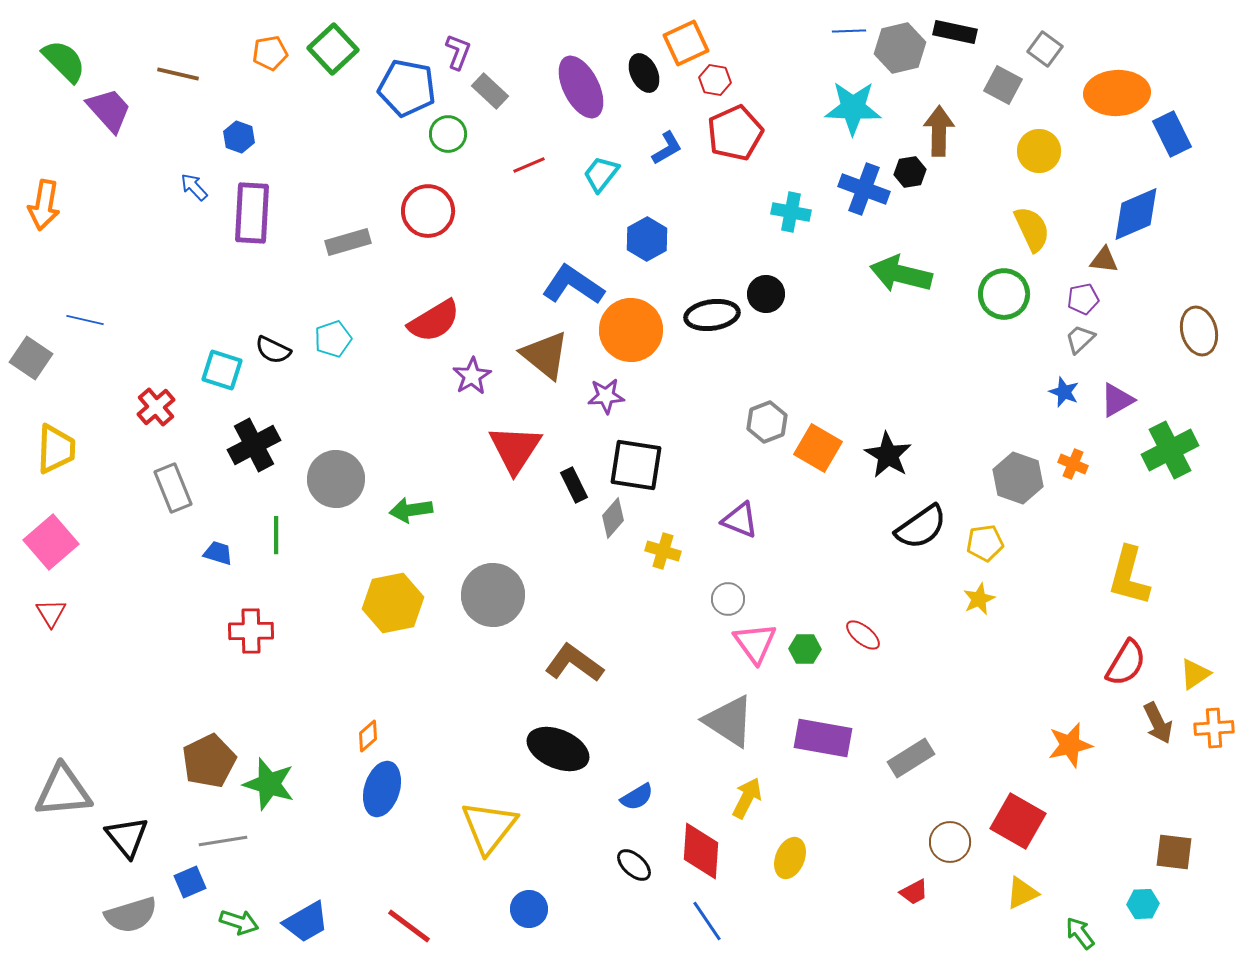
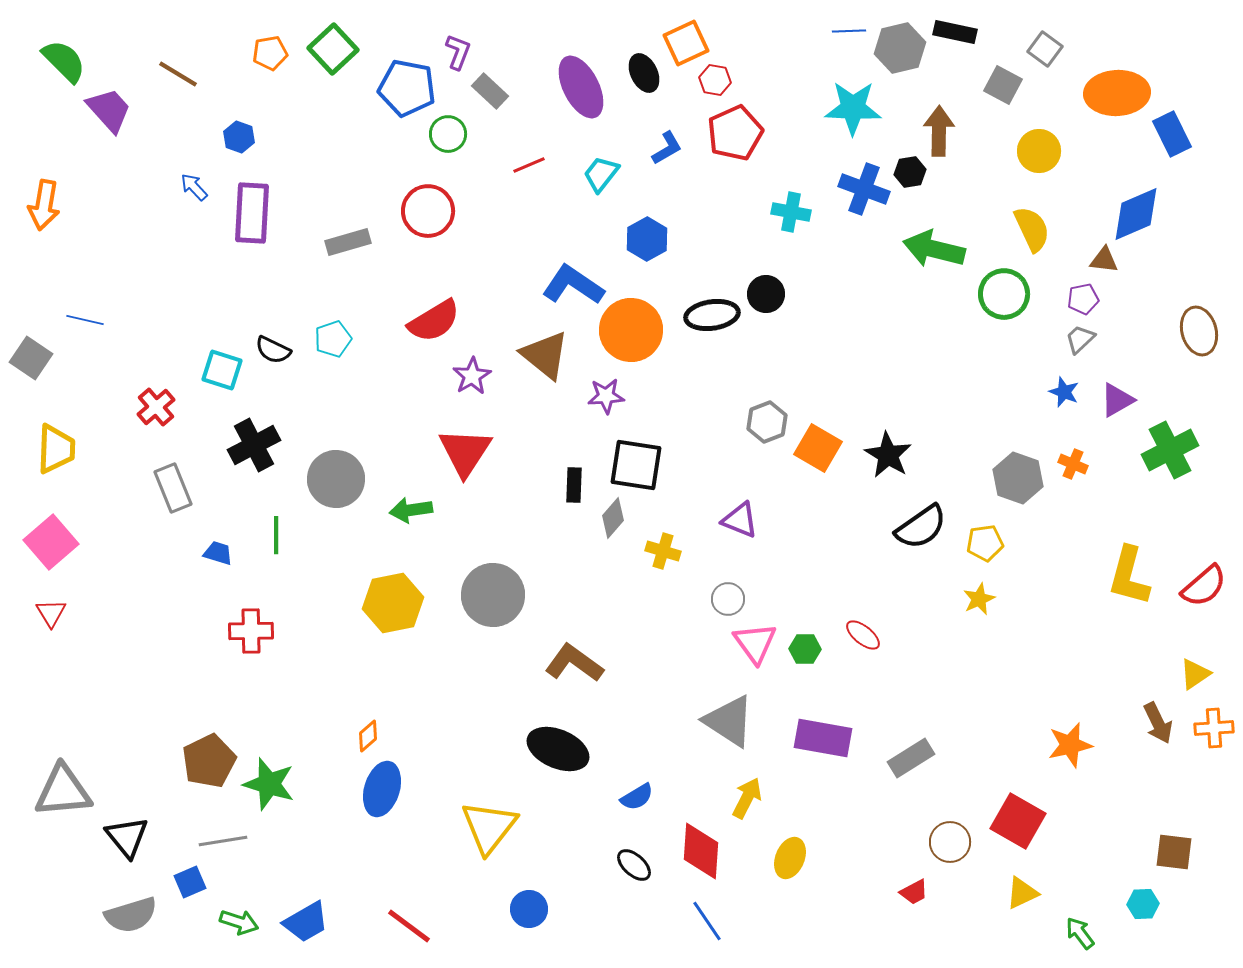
brown line at (178, 74): rotated 18 degrees clockwise
green arrow at (901, 274): moved 33 px right, 25 px up
red triangle at (515, 449): moved 50 px left, 3 px down
black rectangle at (574, 485): rotated 28 degrees clockwise
red semicircle at (1126, 663): moved 78 px right, 77 px up; rotated 18 degrees clockwise
